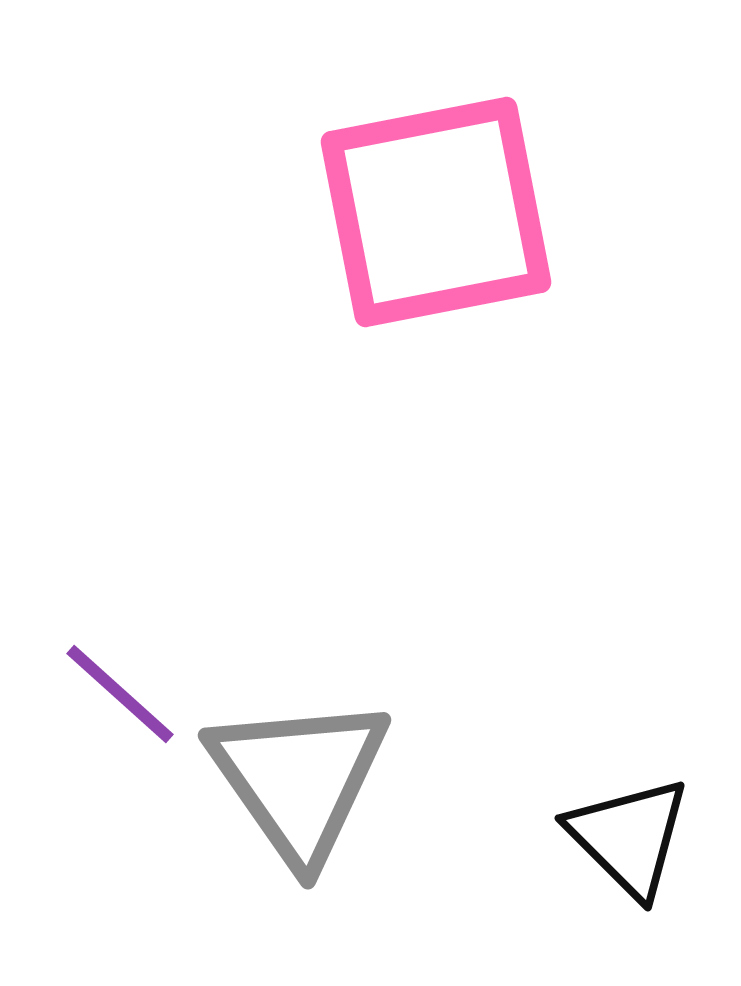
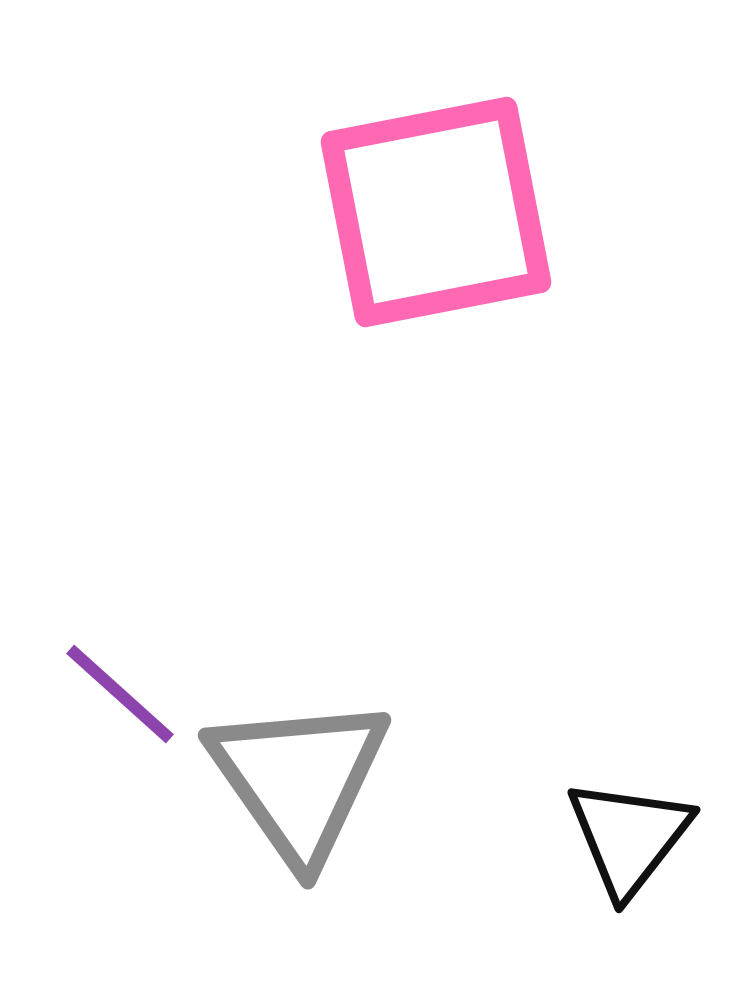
black triangle: rotated 23 degrees clockwise
